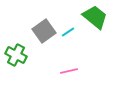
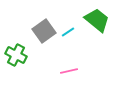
green trapezoid: moved 2 px right, 3 px down
